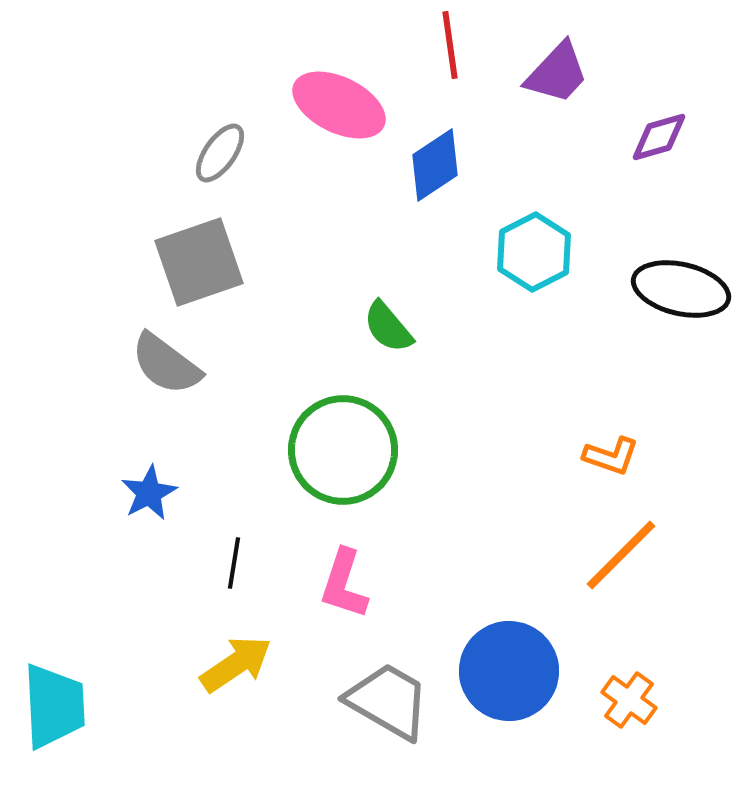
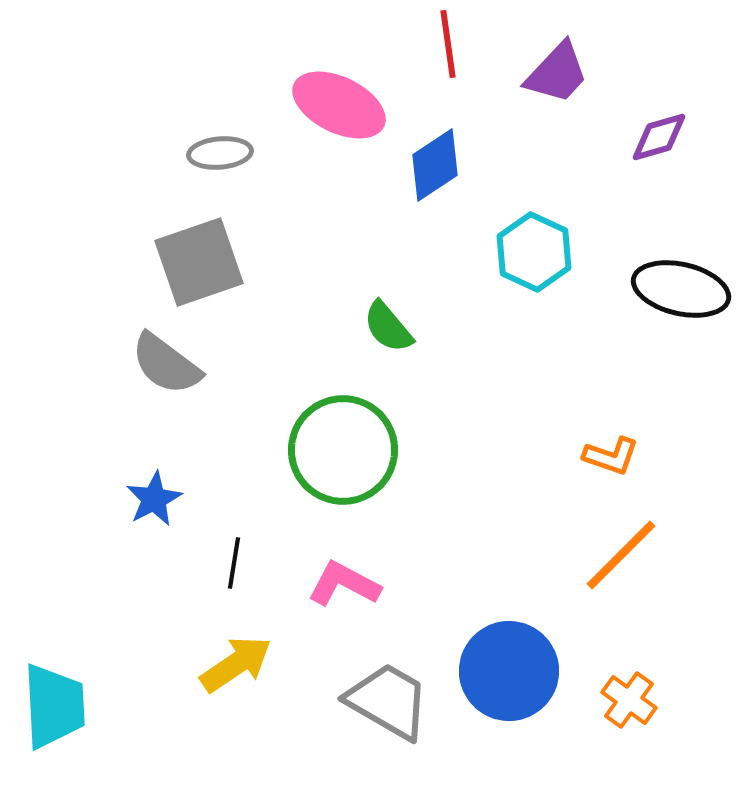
red line: moved 2 px left, 1 px up
gray ellipse: rotated 50 degrees clockwise
cyan hexagon: rotated 8 degrees counterclockwise
blue star: moved 5 px right, 6 px down
pink L-shape: rotated 100 degrees clockwise
